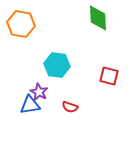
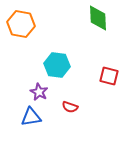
blue triangle: moved 1 px right, 12 px down
